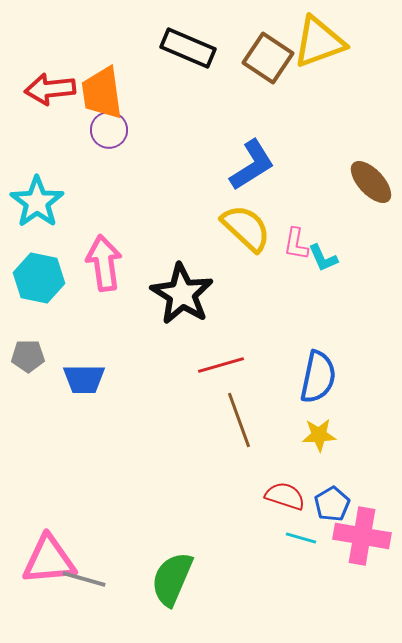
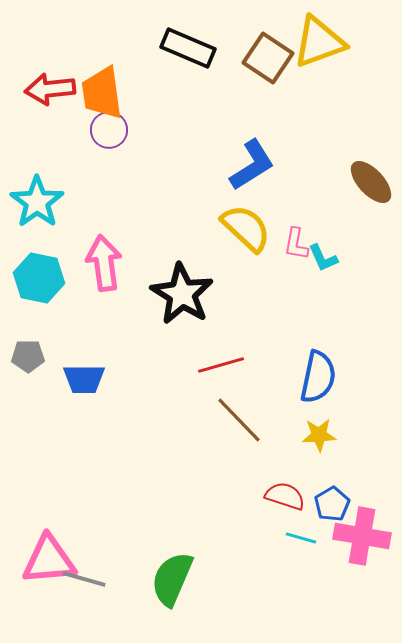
brown line: rotated 24 degrees counterclockwise
